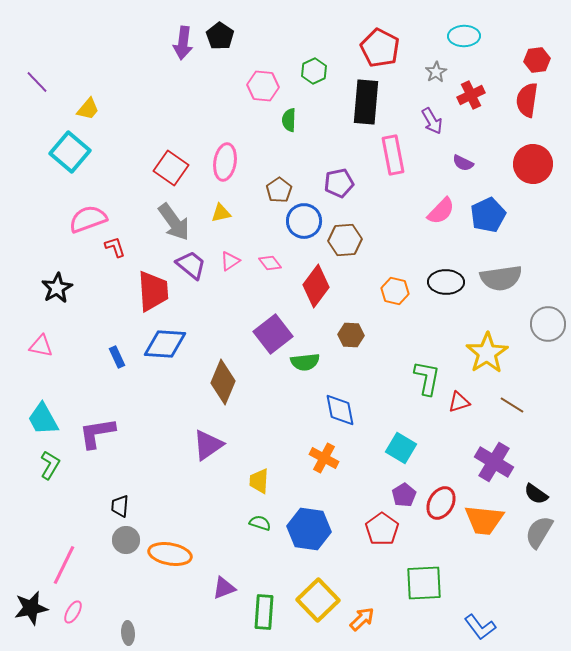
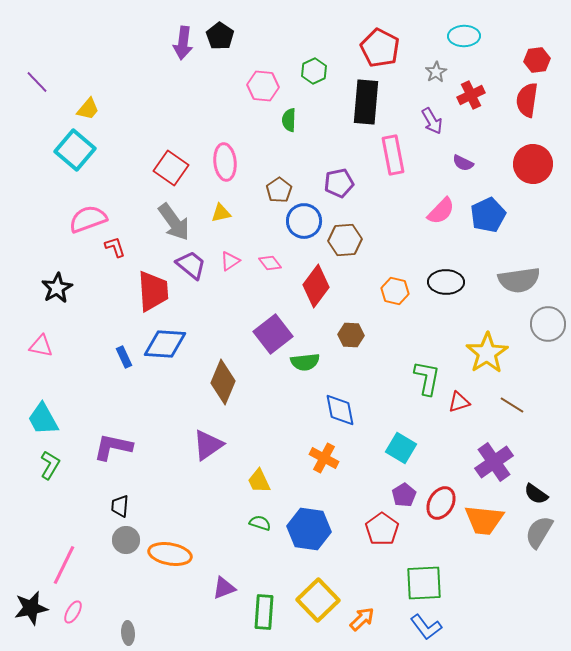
cyan square at (70, 152): moved 5 px right, 2 px up
pink ellipse at (225, 162): rotated 15 degrees counterclockwise
gray semicircle at (501, 278): moved 18 px right, 2 px down
blue rectangle at (117, 357): moved 7 px right
purple L-shape at (97, 433): moved 16 px right, 14 px down; rotated 21 degrees clockwise
purple cross at (494, 462): rotated 24 degrees clockwise
yellow trapezoid at (259, 481): rotated 28 degrees counterclockwise
blue L-shape at (480, 627): moved 54 px left
